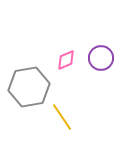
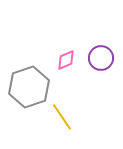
gray hexagon: rotated 9 degrees counterclockwise
